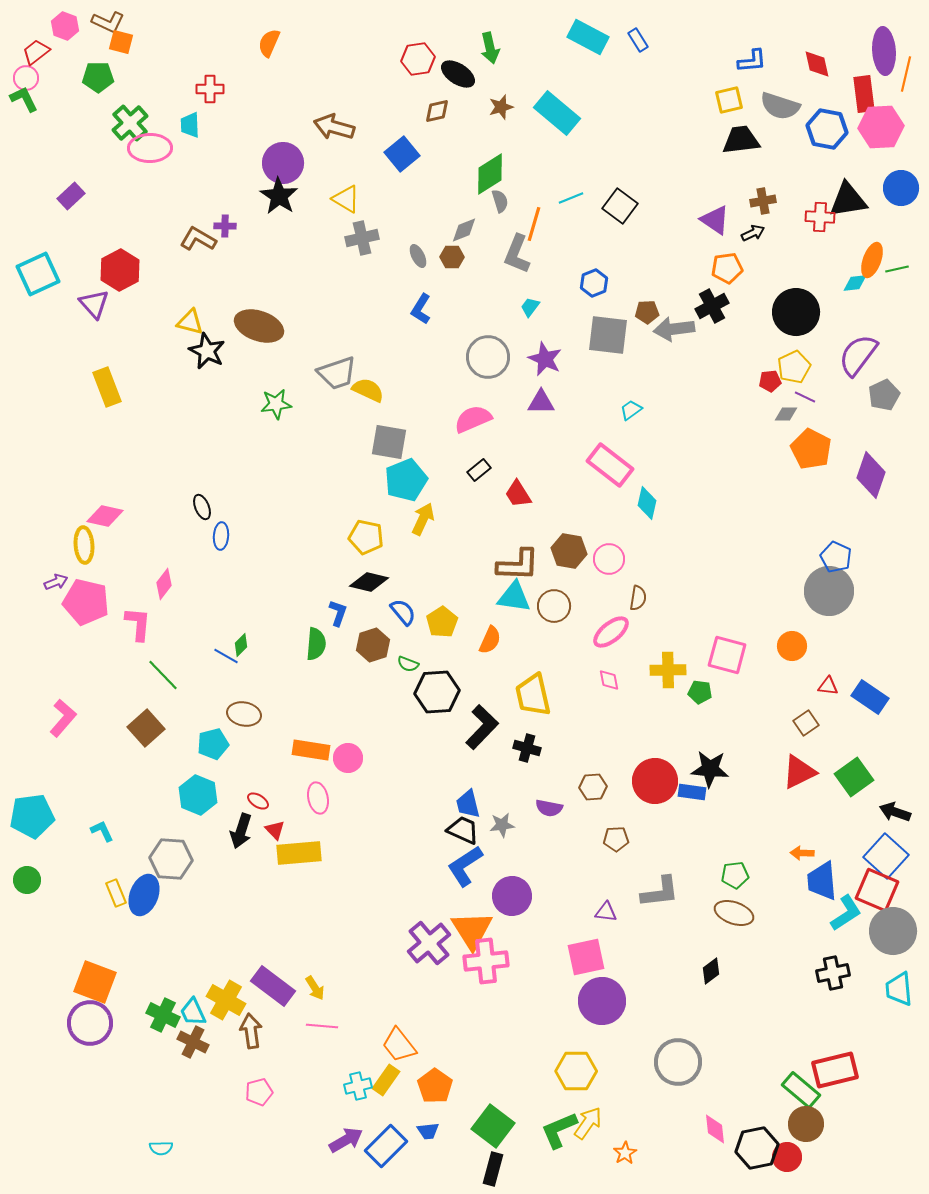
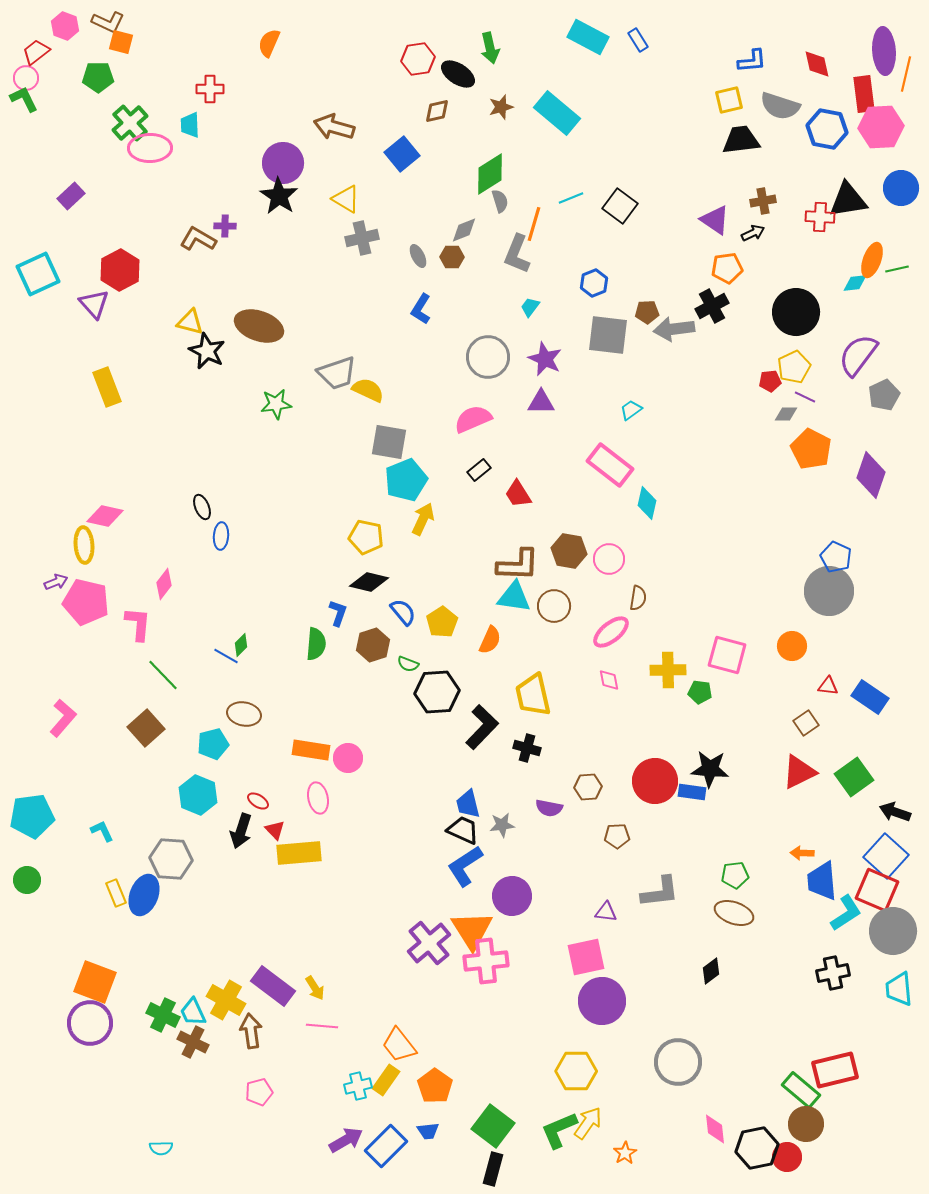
brown hexagon at (593, 787): moved 5 px left
brown pentagon at (616, 839): moved 1 px right, 3 px up
